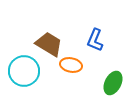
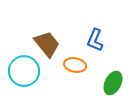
brown trapezoid: moved 2 px left; rotated 20 degrees clockwise
orange ellipse: moved 4 px right
